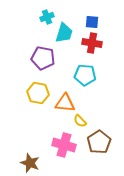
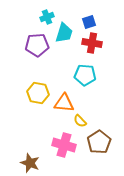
blue square: moved 3 px left; rotated 24 degrees counterclockwise
purple pentagon: moved 6 px left, 13 px up; rotated 15 degrees counterclockwise
orange triangle: moved 1 px left
